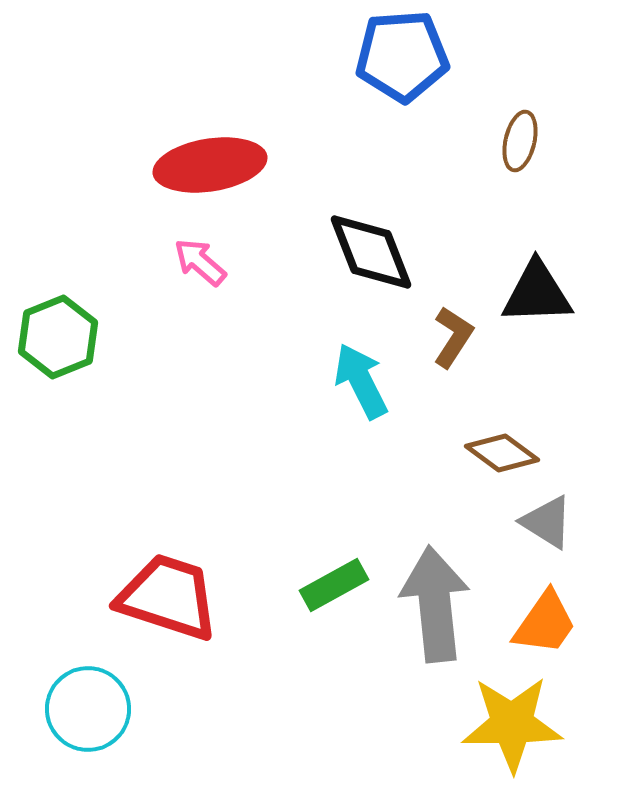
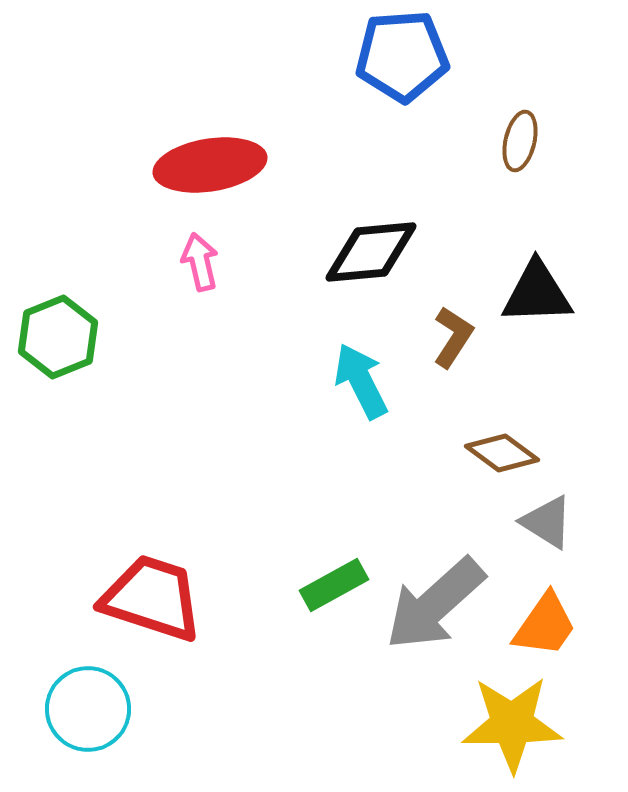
black diamond: rotated 74 degrees counterclockwise
pink arrow: rotated 36 degrees clockwise
red trapezoid: moved 16 px left, 1 px down
gray arrow: rotated 126 degrees counterclockwise
orange trapezoid: moved 2 px down
